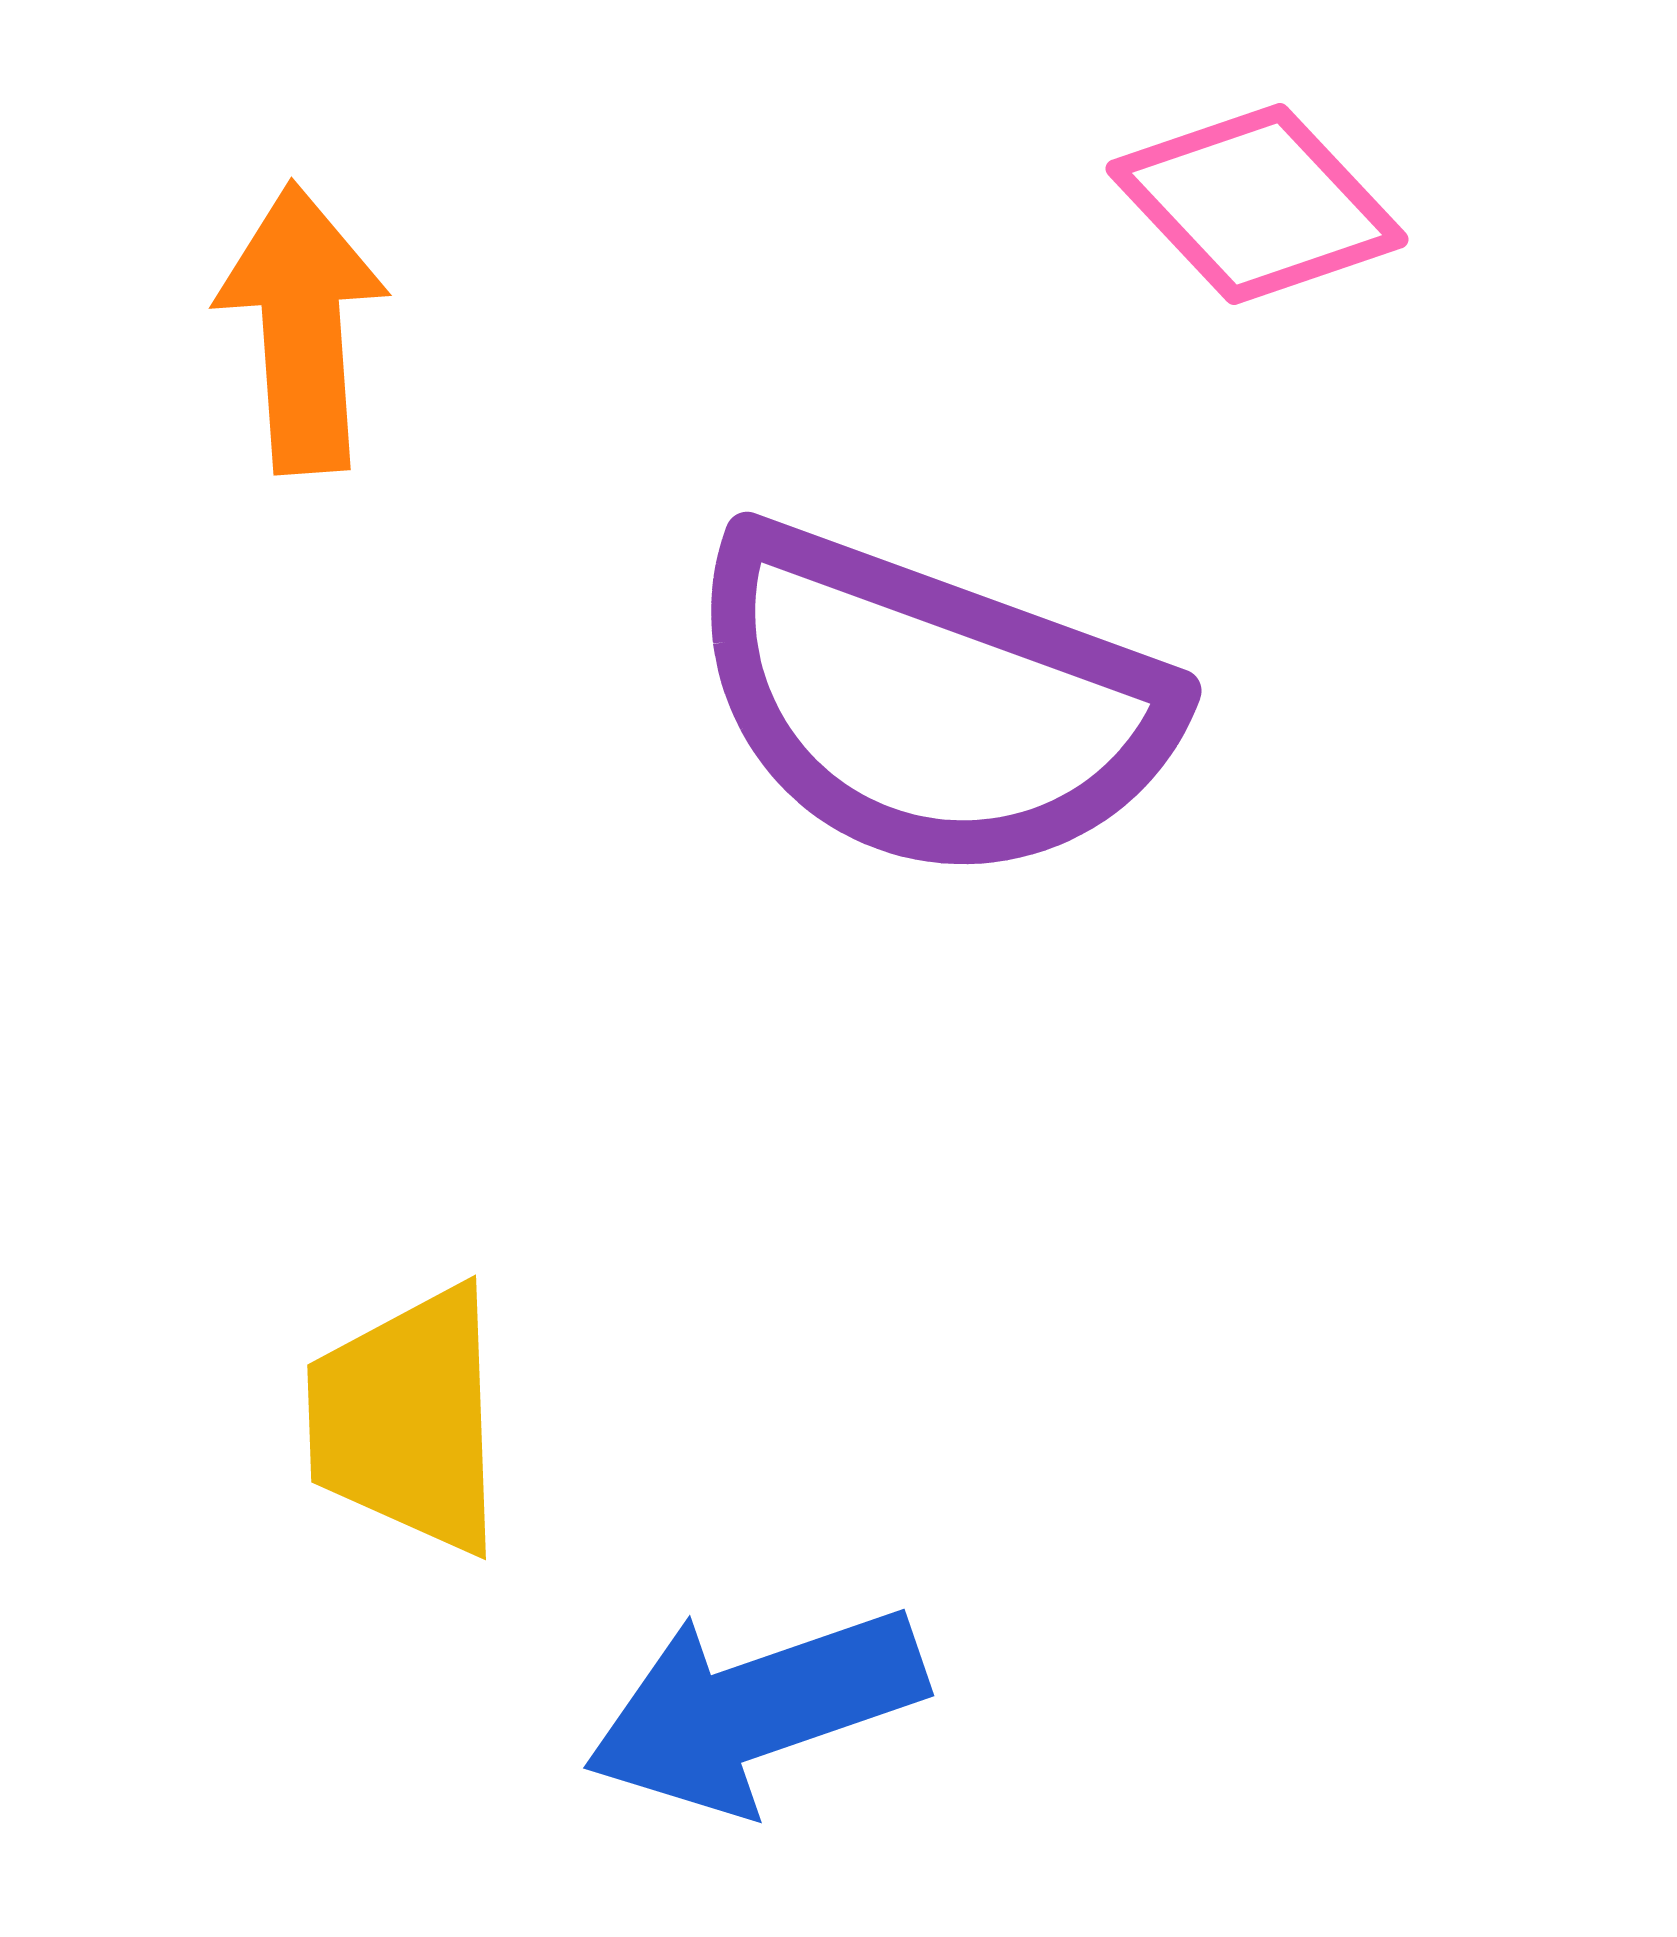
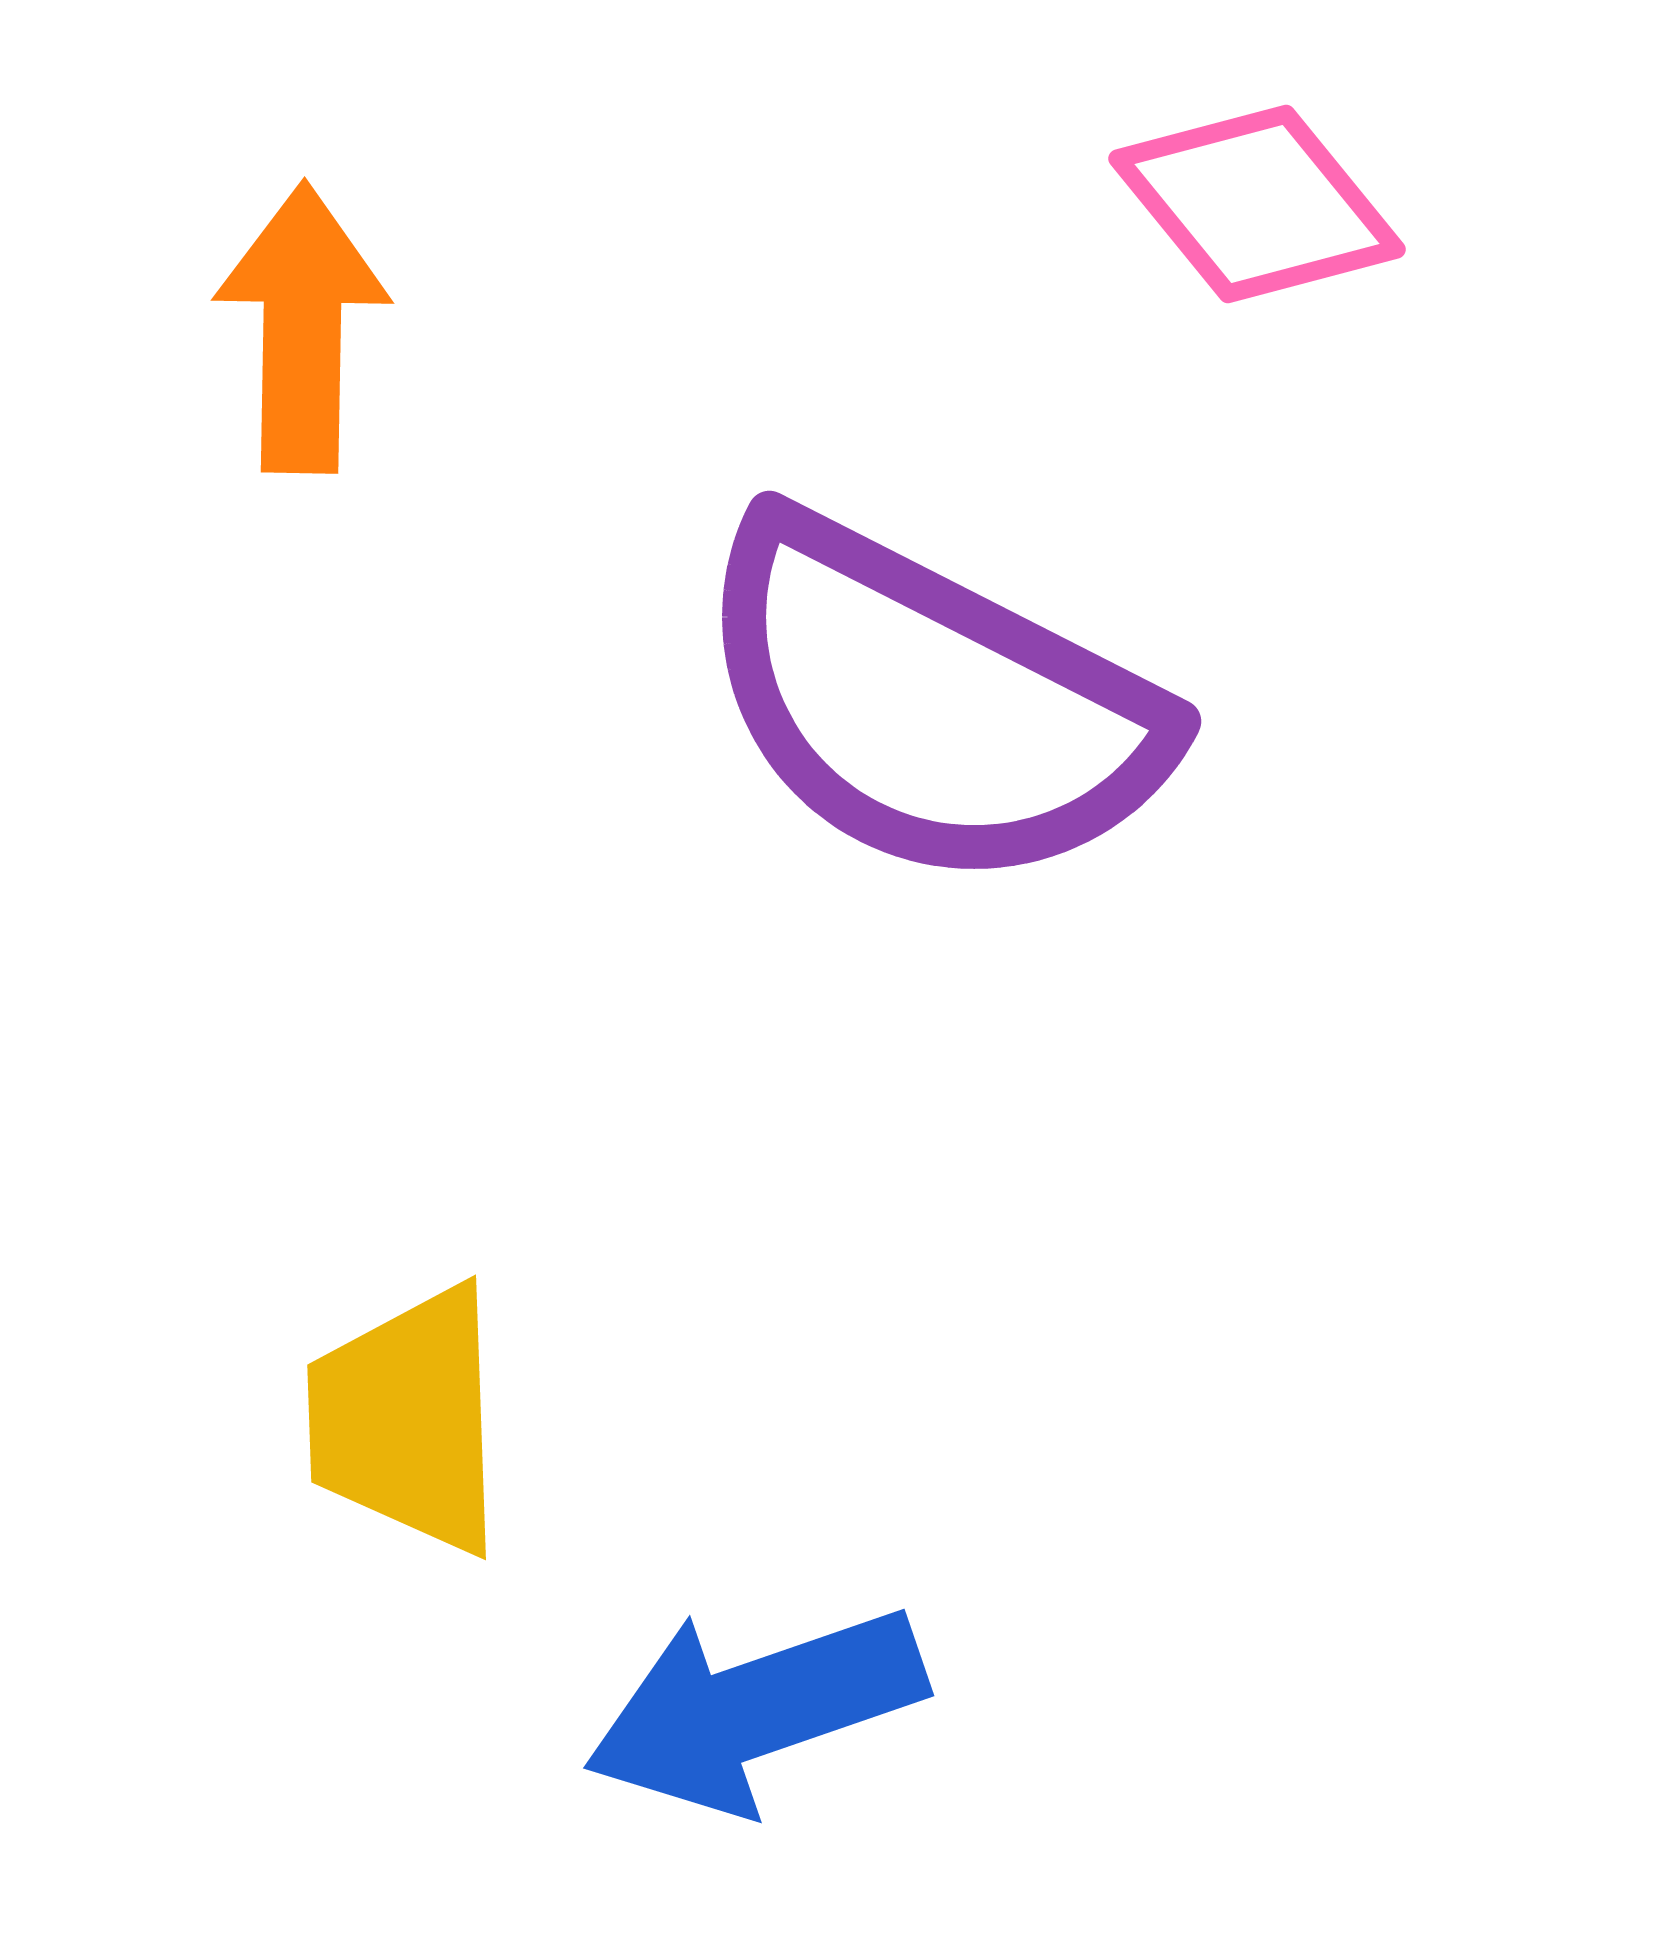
pink diamond: rotated 4 degrees clockwise
orange arrow: rotated 5 degrees clockwise
purple semicircle: rotated 7 degrees clockwise
